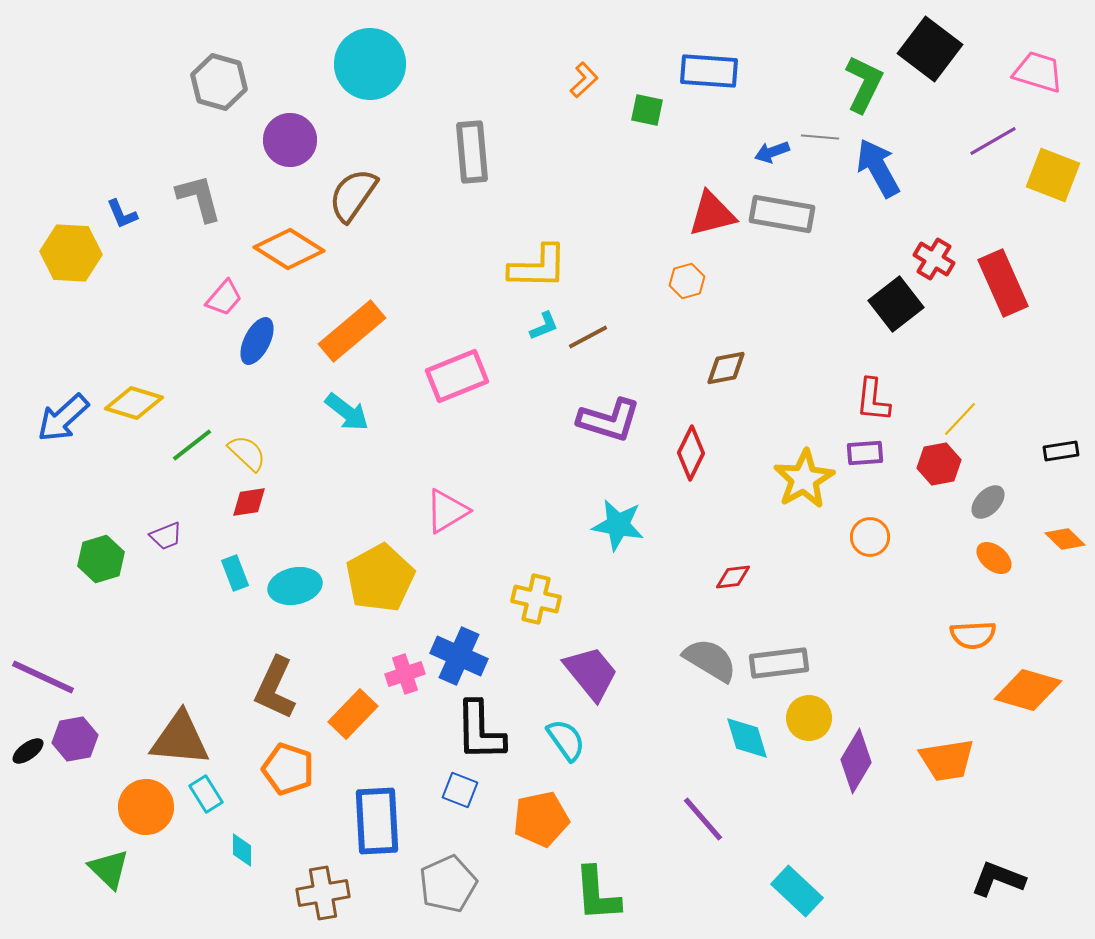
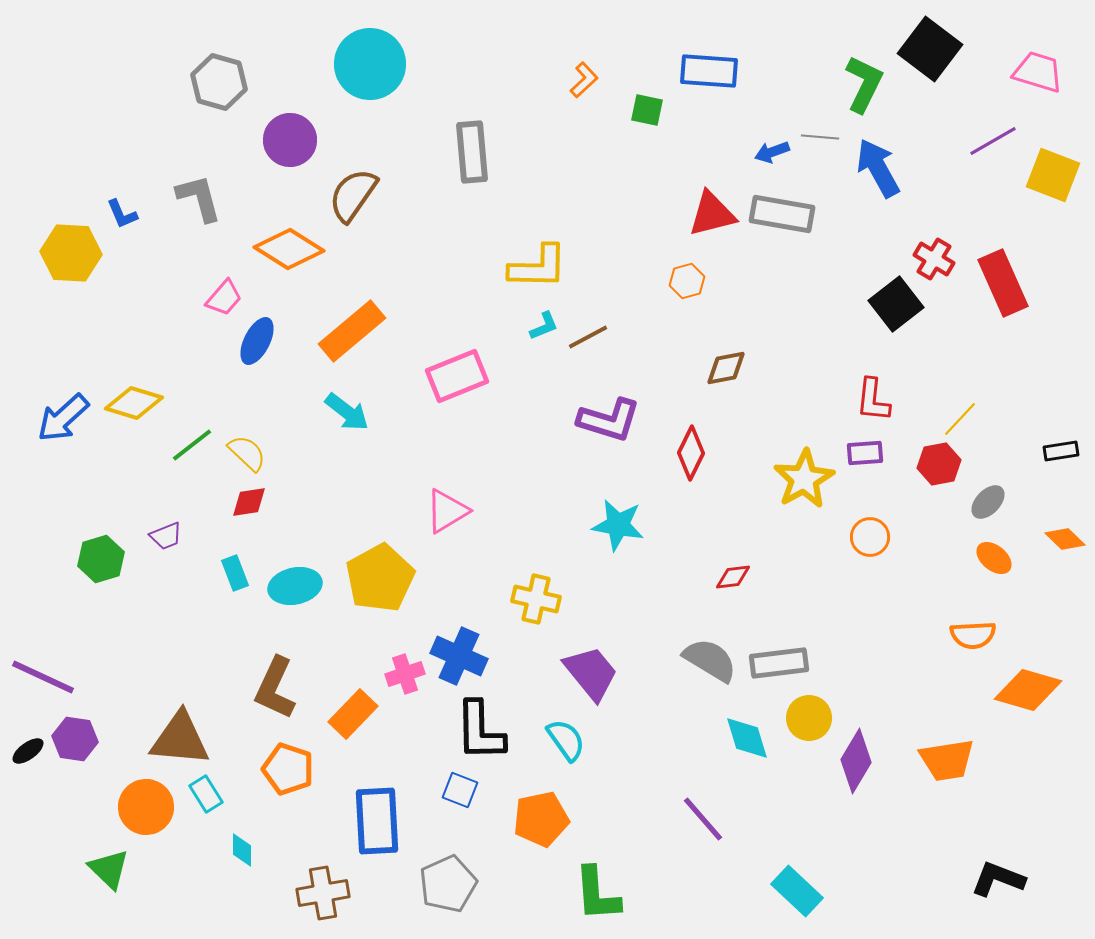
purple hexagon at (75, 739): rotated 18 degrees clockwise
